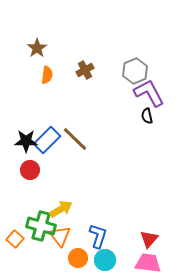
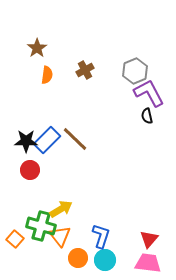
blue L-shape: moved 3 px right
